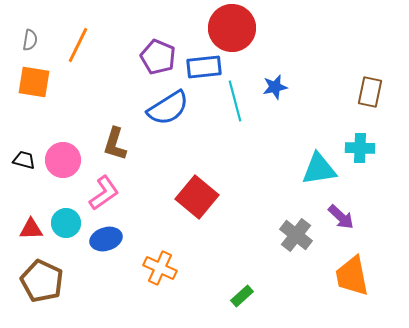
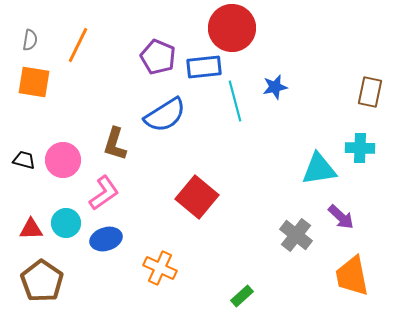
blue semicircle: moved 3 px left, 7 px down
brown pentagon: rotated 9 degrees clockwise
